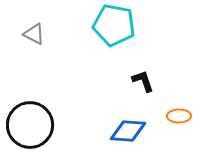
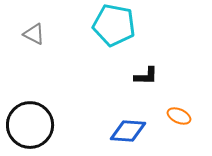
black L-shape: moved 3 px right, 5 px up; rotated 110 degrees clockwise
orange ellipse: rotated 25 degrees clockwise
